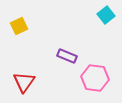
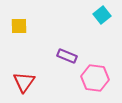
cyan square: moved 4 px left
yellow square: rotated 24 degrees clockwise
